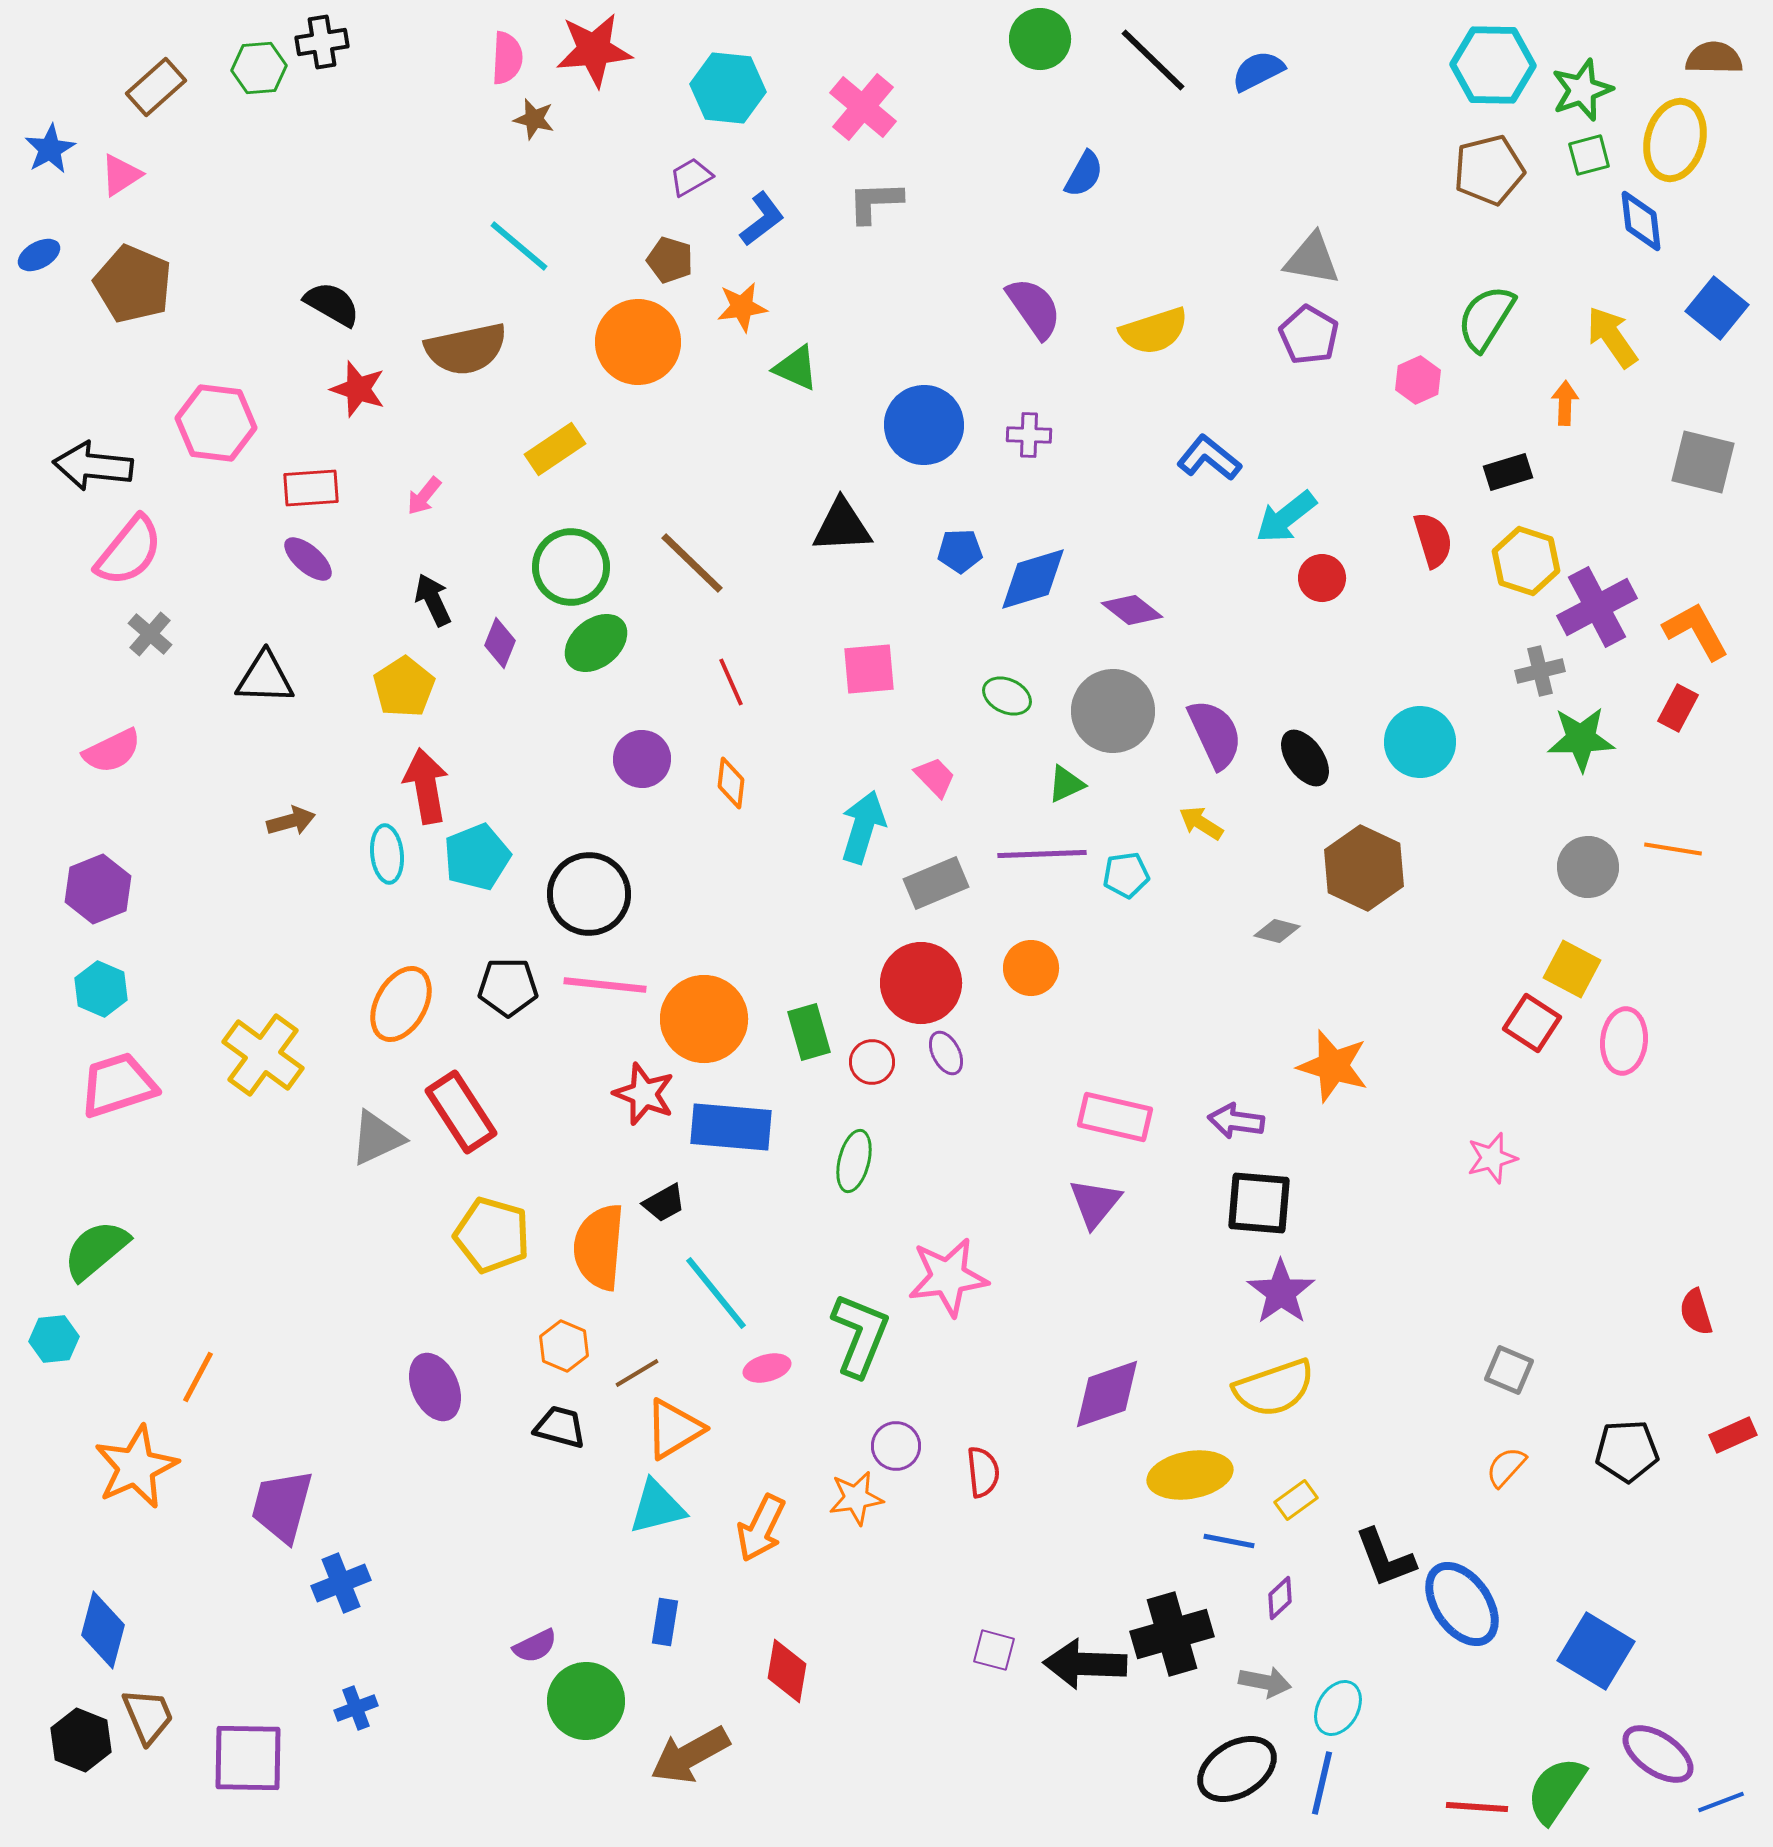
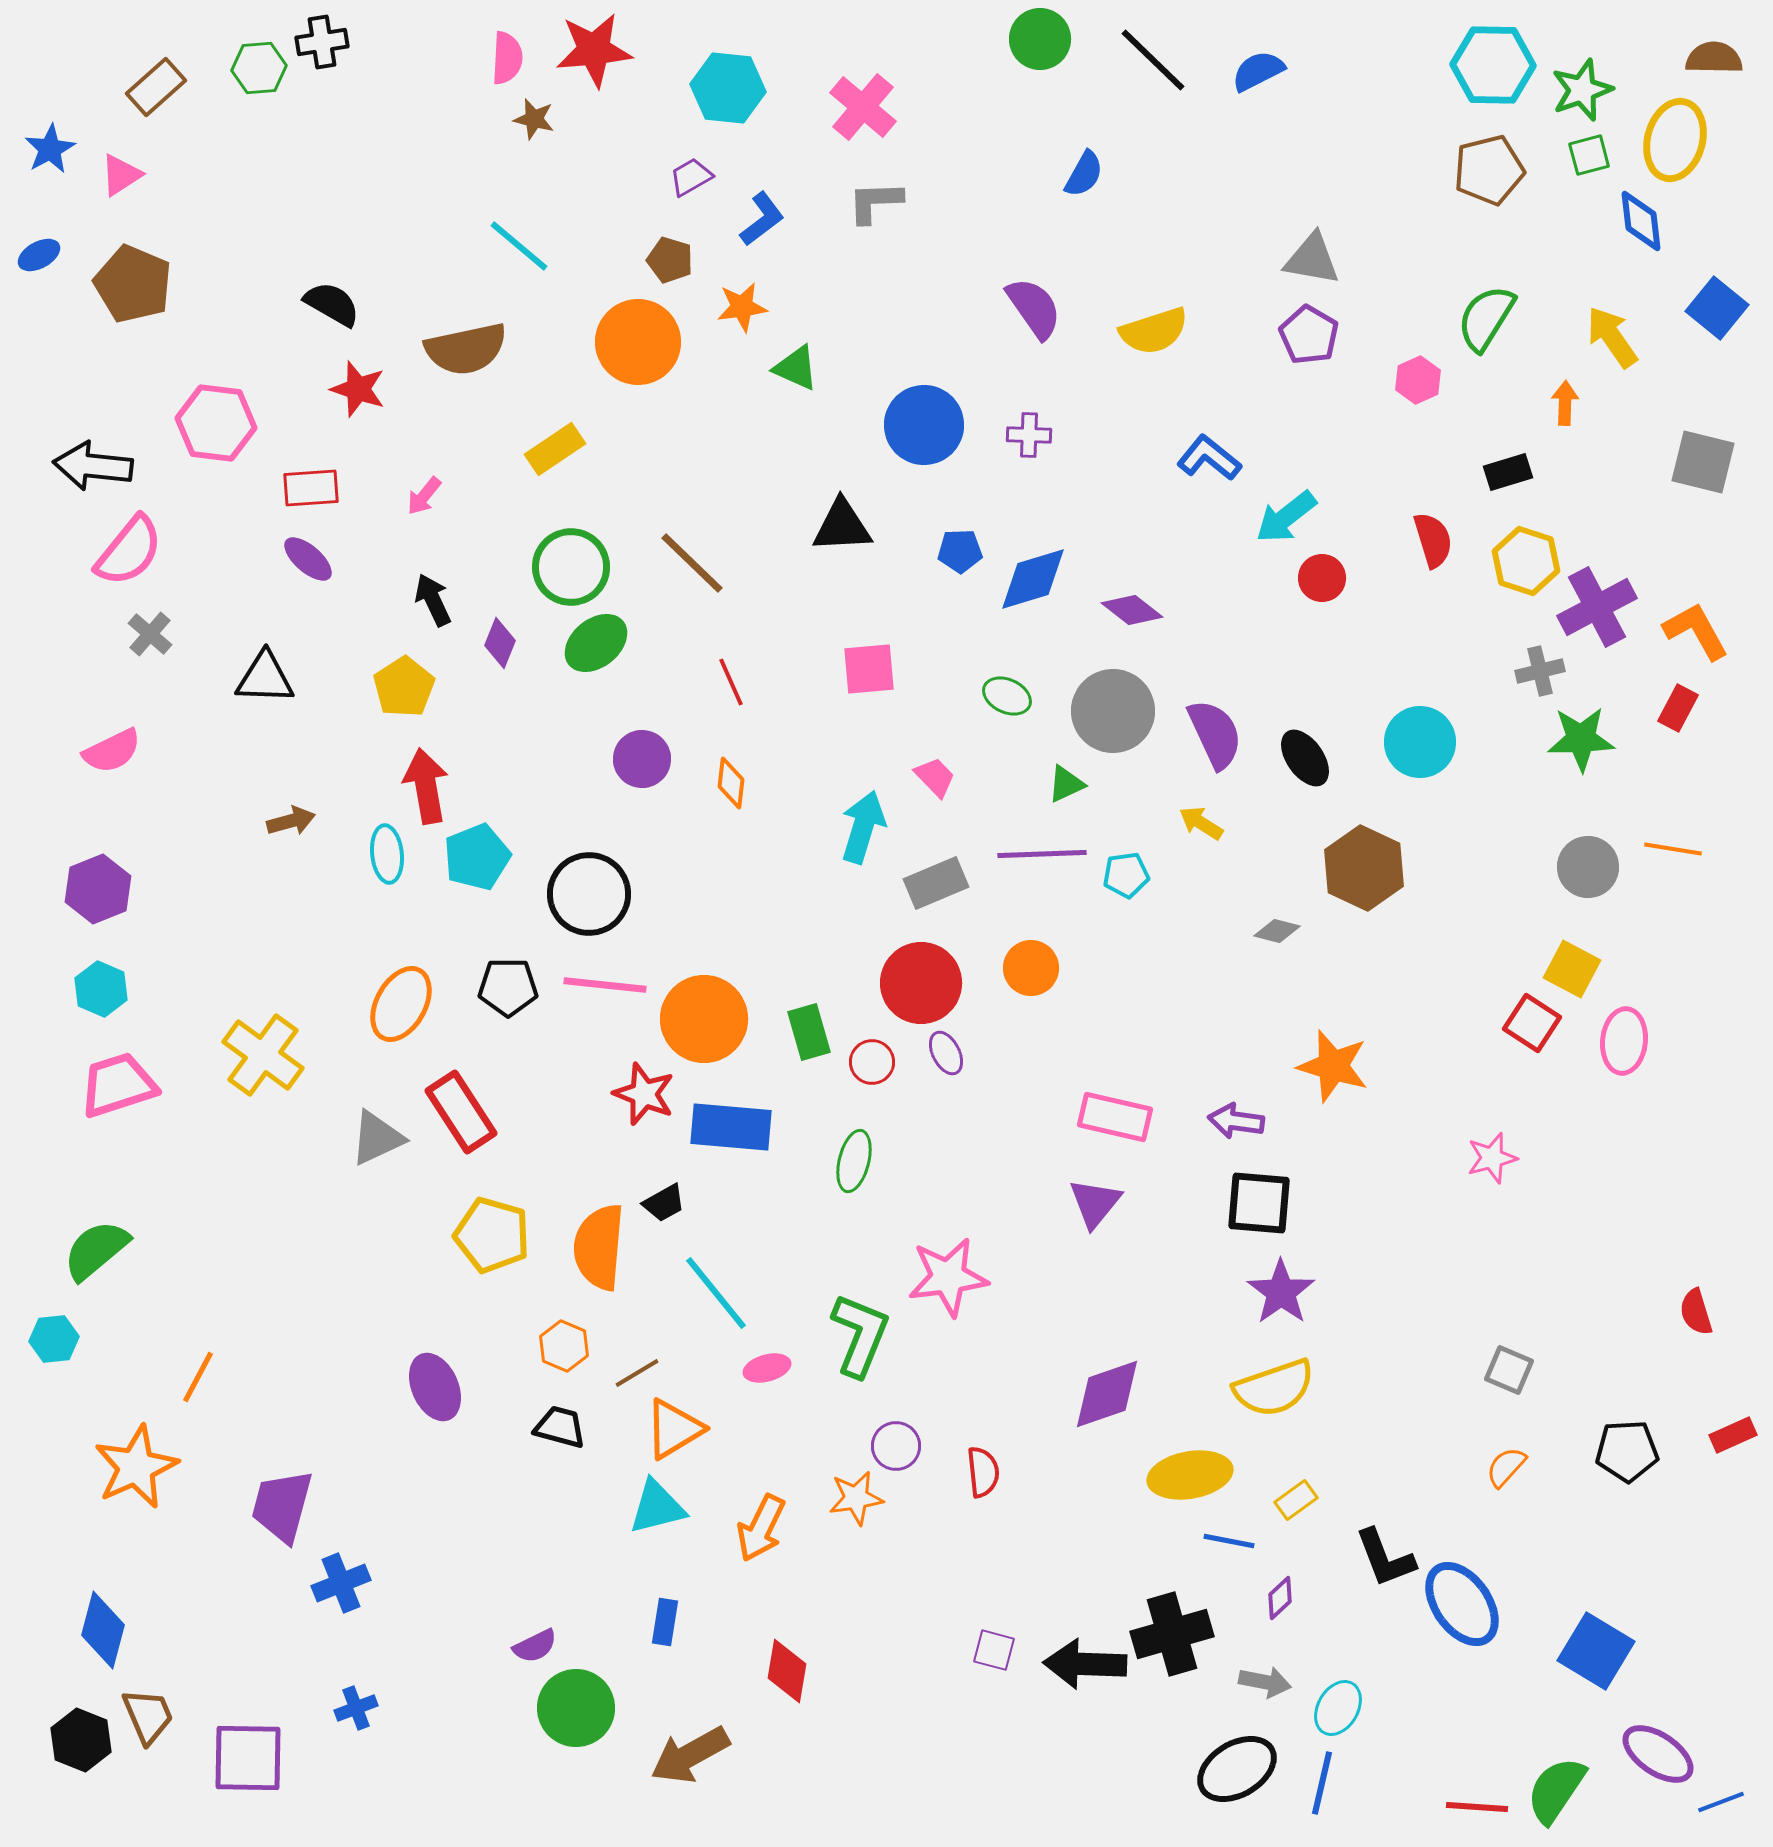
green circle at (586, 1701): moved 10 px left, 7 px down
